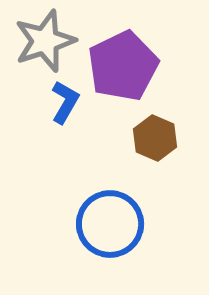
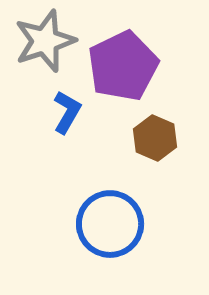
blue L-shape: moved 2 px right, 10 px down
